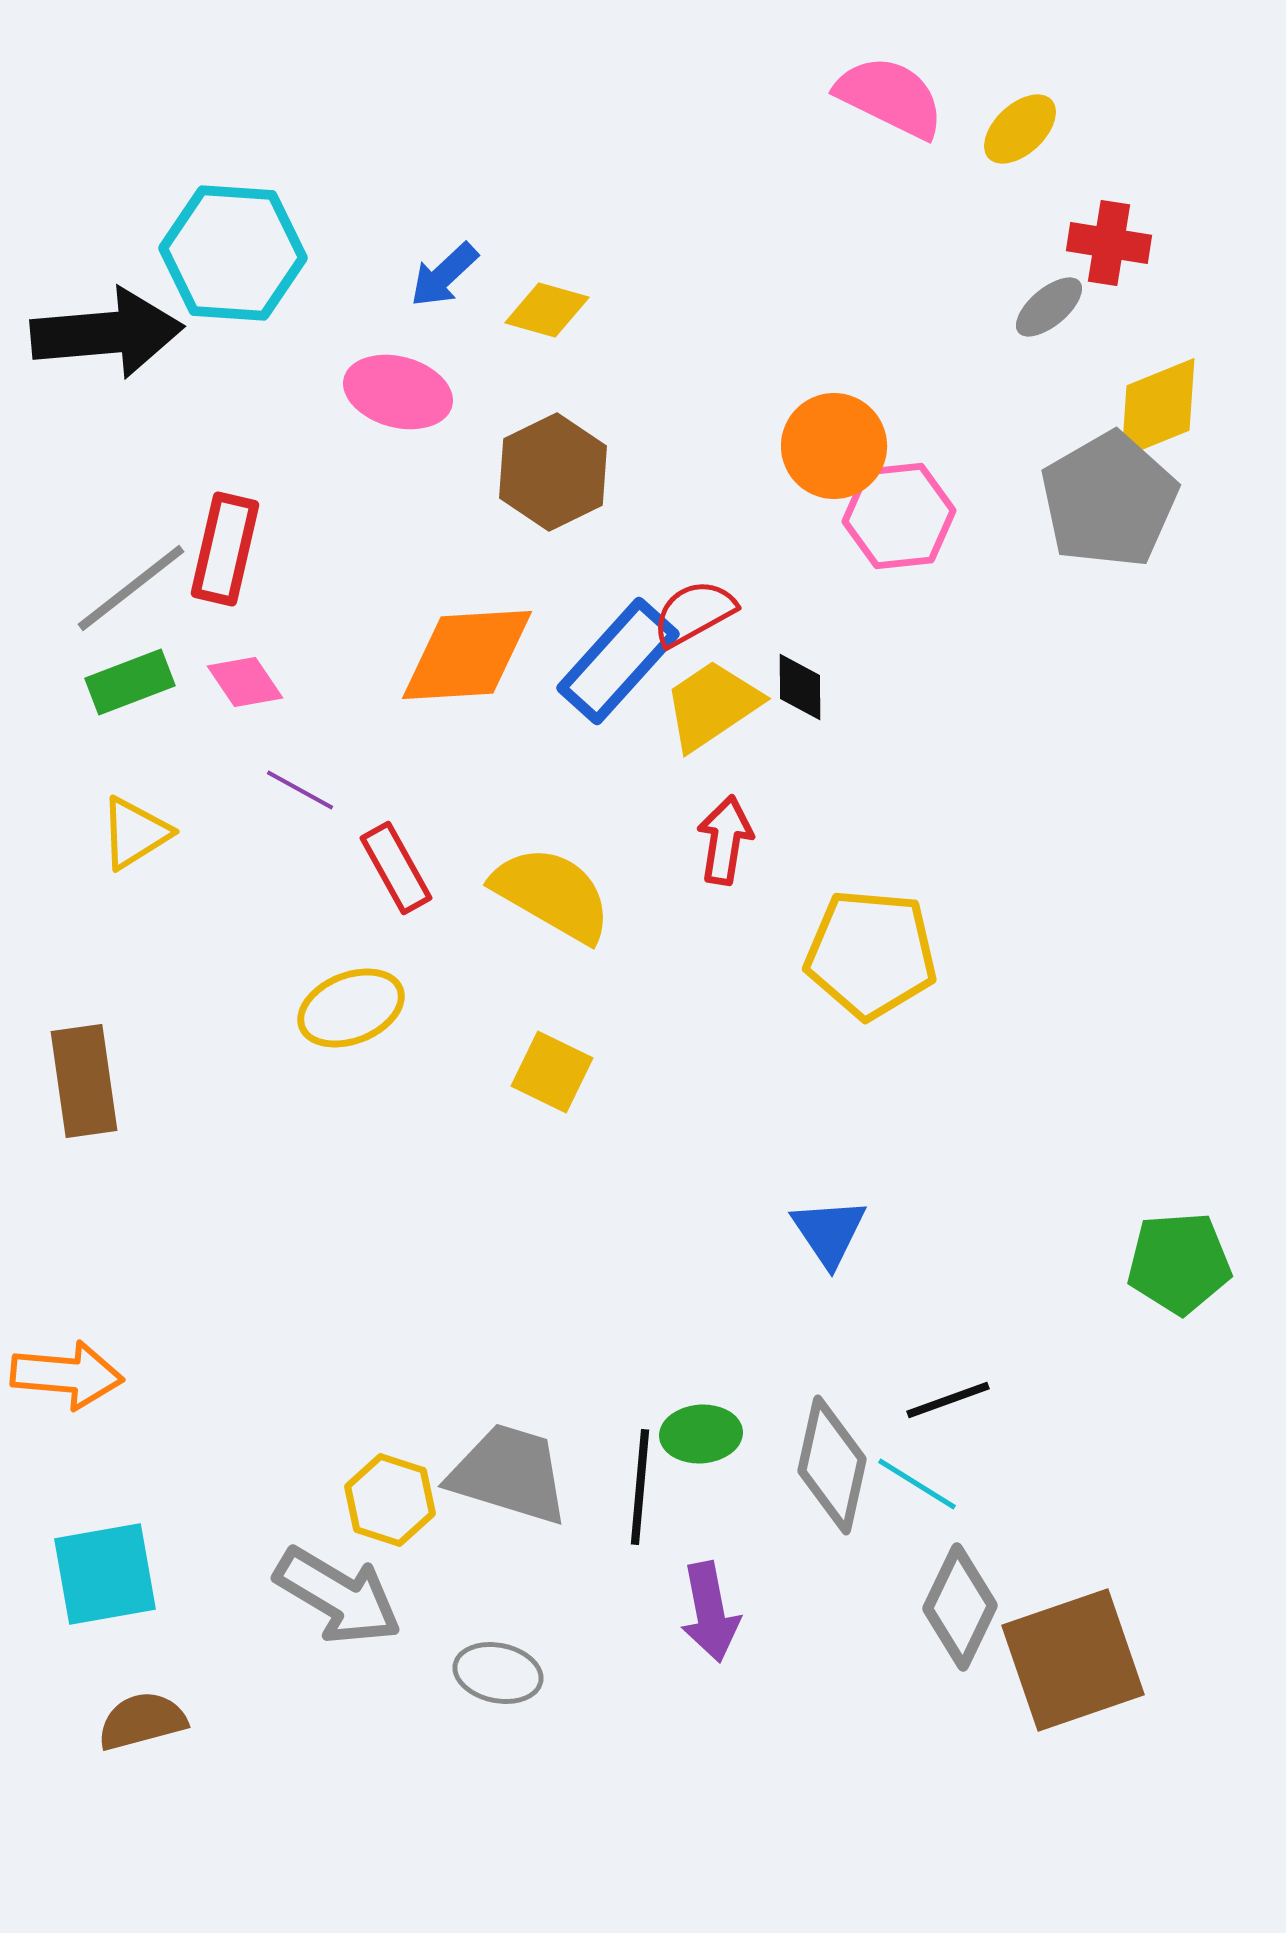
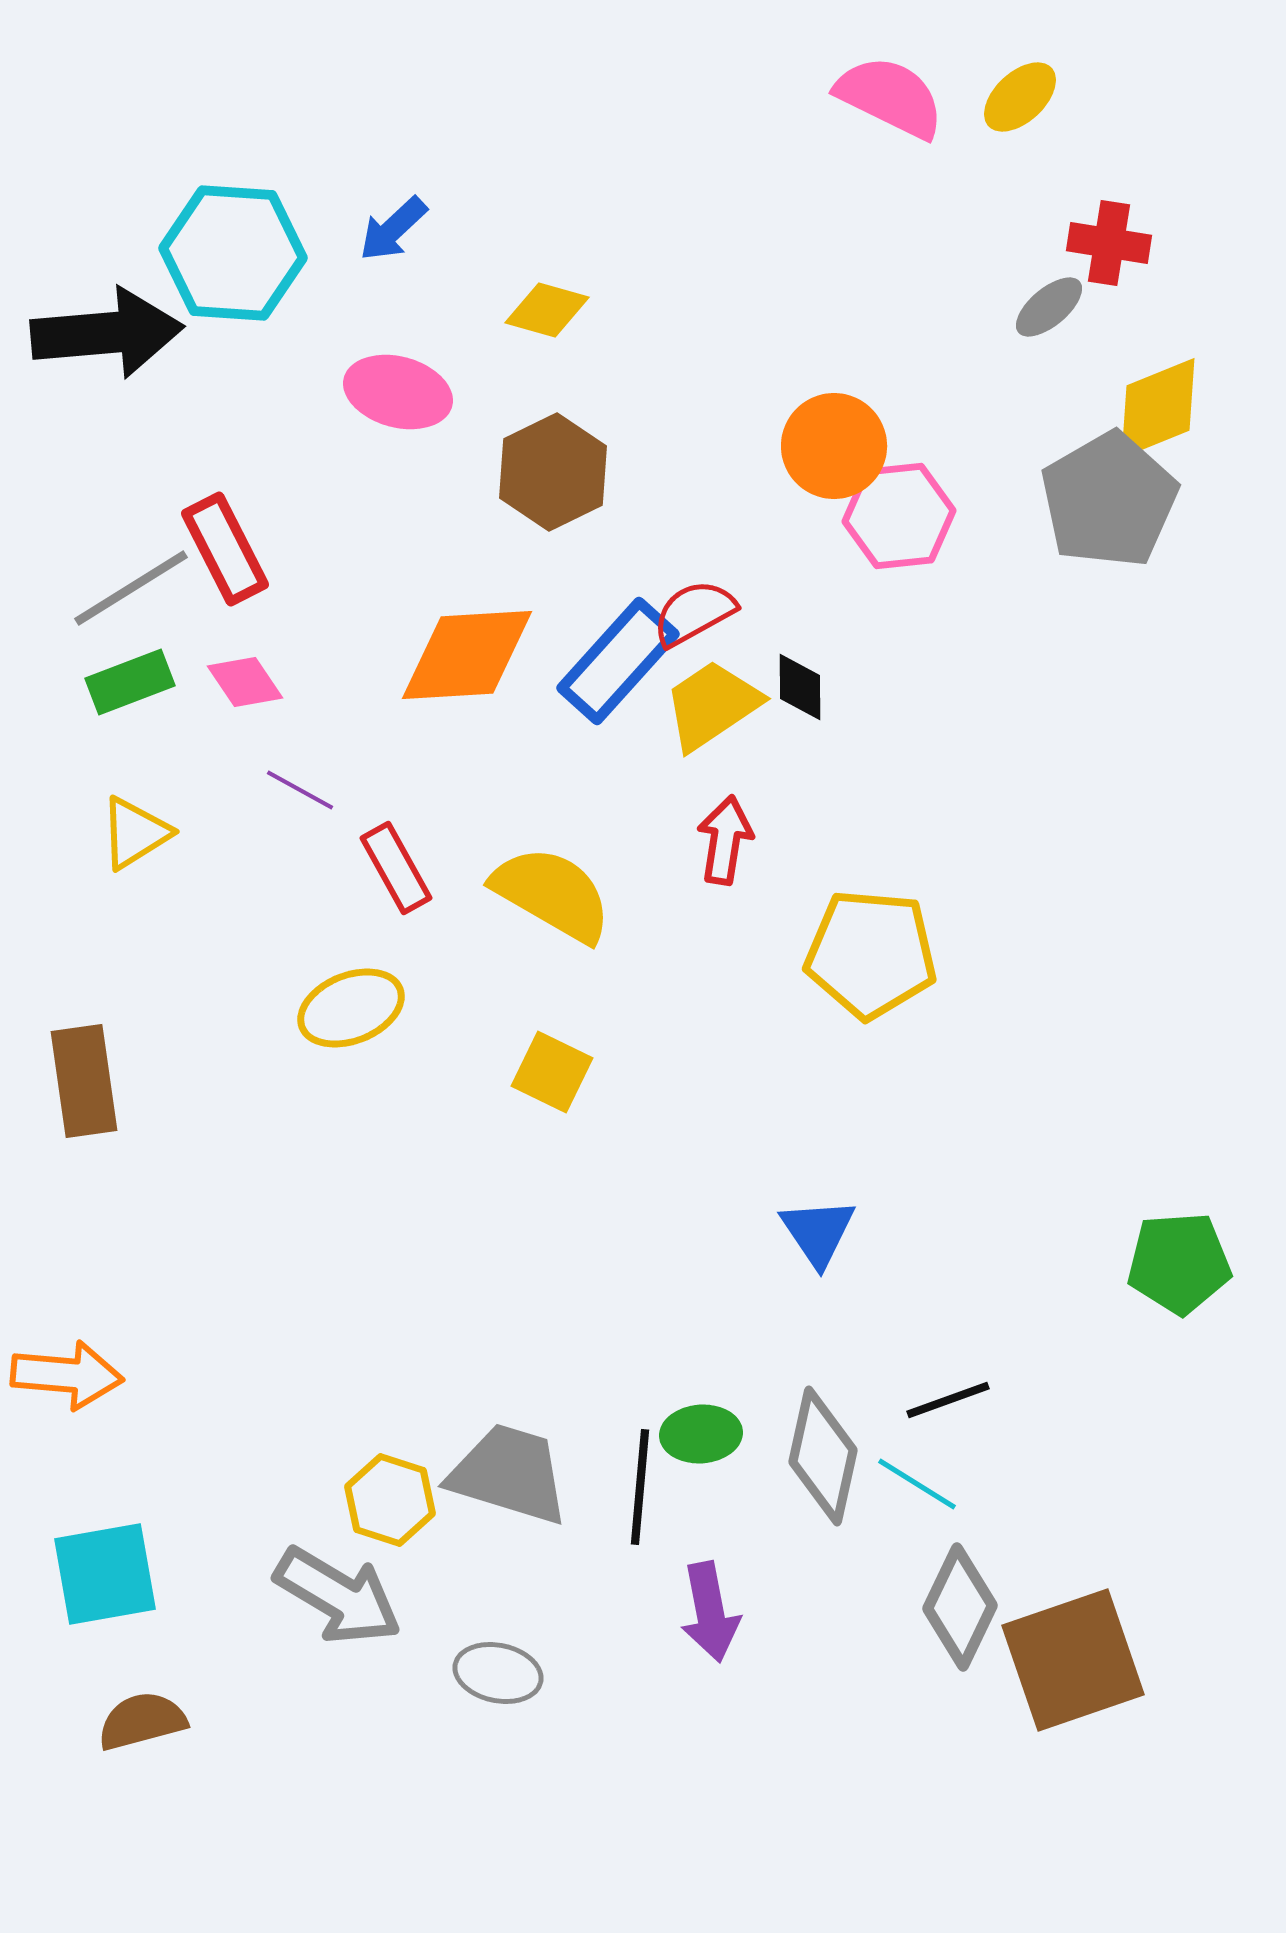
yellow ellipse at (1020, 129): moved 32 px up
blue arrow at (444, 275): moved 51 px left, 46 px up
red rectangle at (225, 549): rotated 40 degrees counterclockwise
gray line at (131, 588): rotated 6 degrees clockwise
blue triangle at (829, 1232): moved 11 px left
gray diamond at (832, 1465): moved 9 px left, 9 px up
